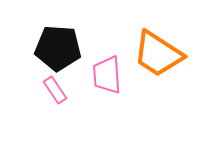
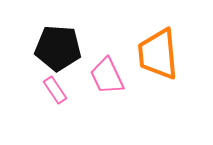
orange trapezoid: rotated 52 degrees clockwise
pink trapezoid: moved 1 px down; rotated 21 degrees counterclockwise
